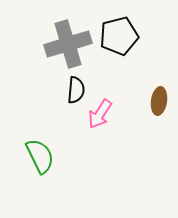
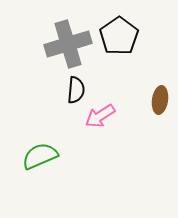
black pentagon: rotated 21 degrees counterclockwise
brown ellipse: moved 1 px right, 1 px up
pink arrow: moved 2 px down; rotated 24 degrees clockwise
green semicircle: rotated 87 degrees counterclockwise
